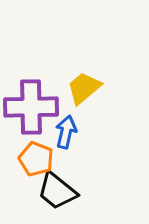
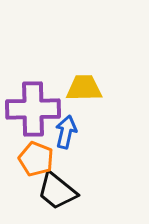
yellow trapezoid: rotated 39 degrees clockwise
purple cross: moved 2 px right, 2 px down
